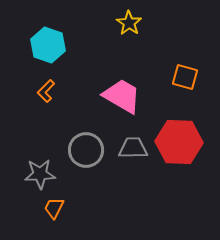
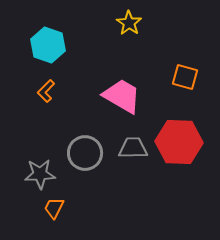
gray circle: moved 1 px left, 3 px down
